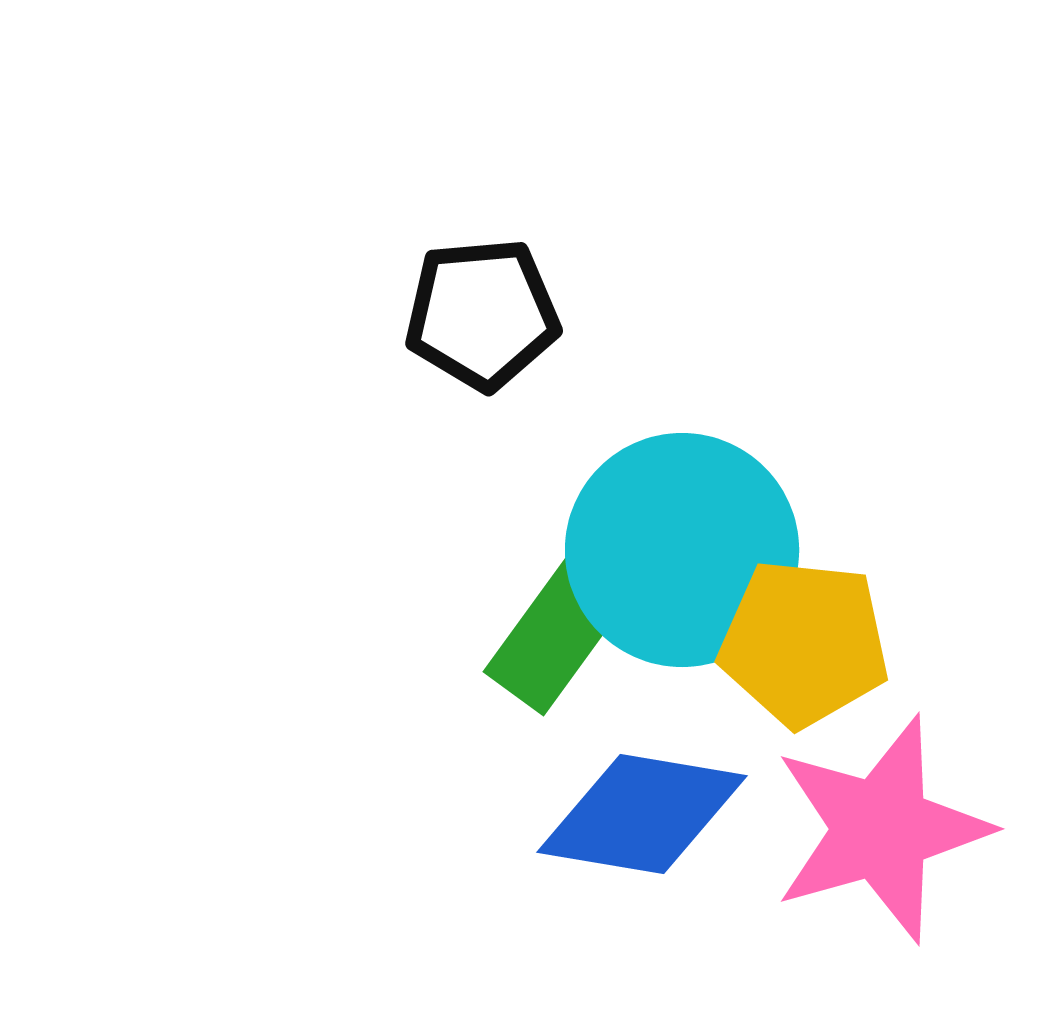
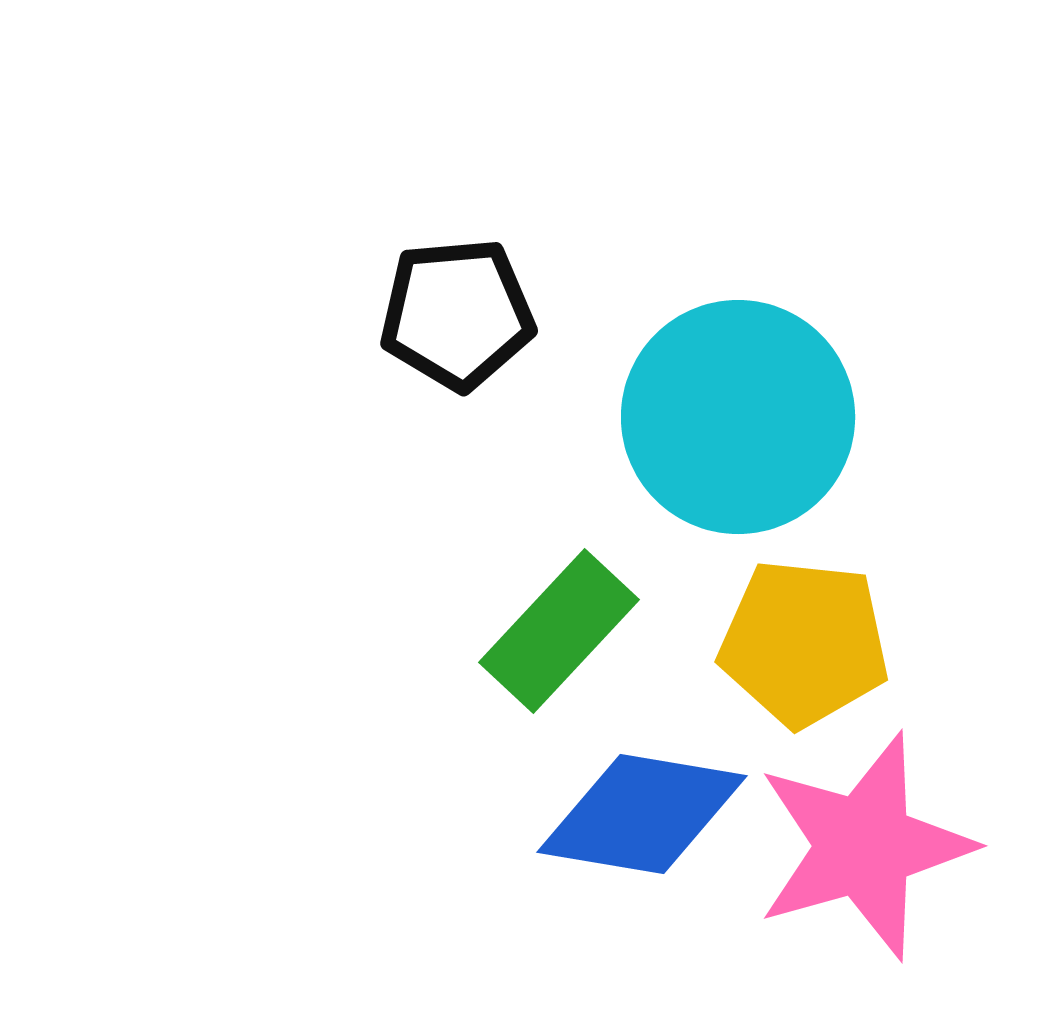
black pentagon: moved 25 px left
cyan circle: moved 56 px right, 133 px up
green rectangle: rotated 7 degrees clockwise
pink star: moved 17 px left, 17 px down
